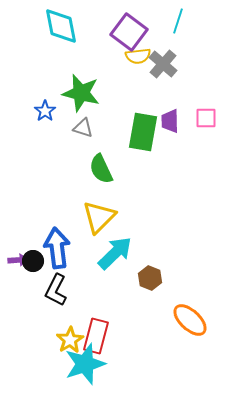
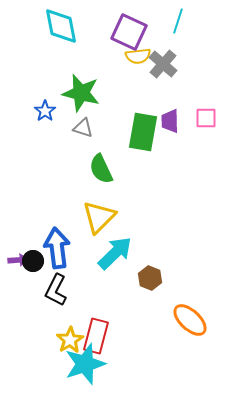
purple square: rotated 12 degrees counterclockwise
